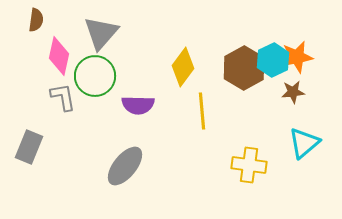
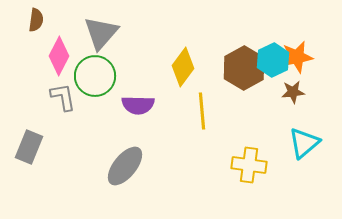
pink diamond: rotated 15 degrees clockwise
